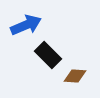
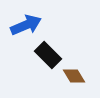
brown diamond: moved 1 px left; rotated 55 degrees clockwise
